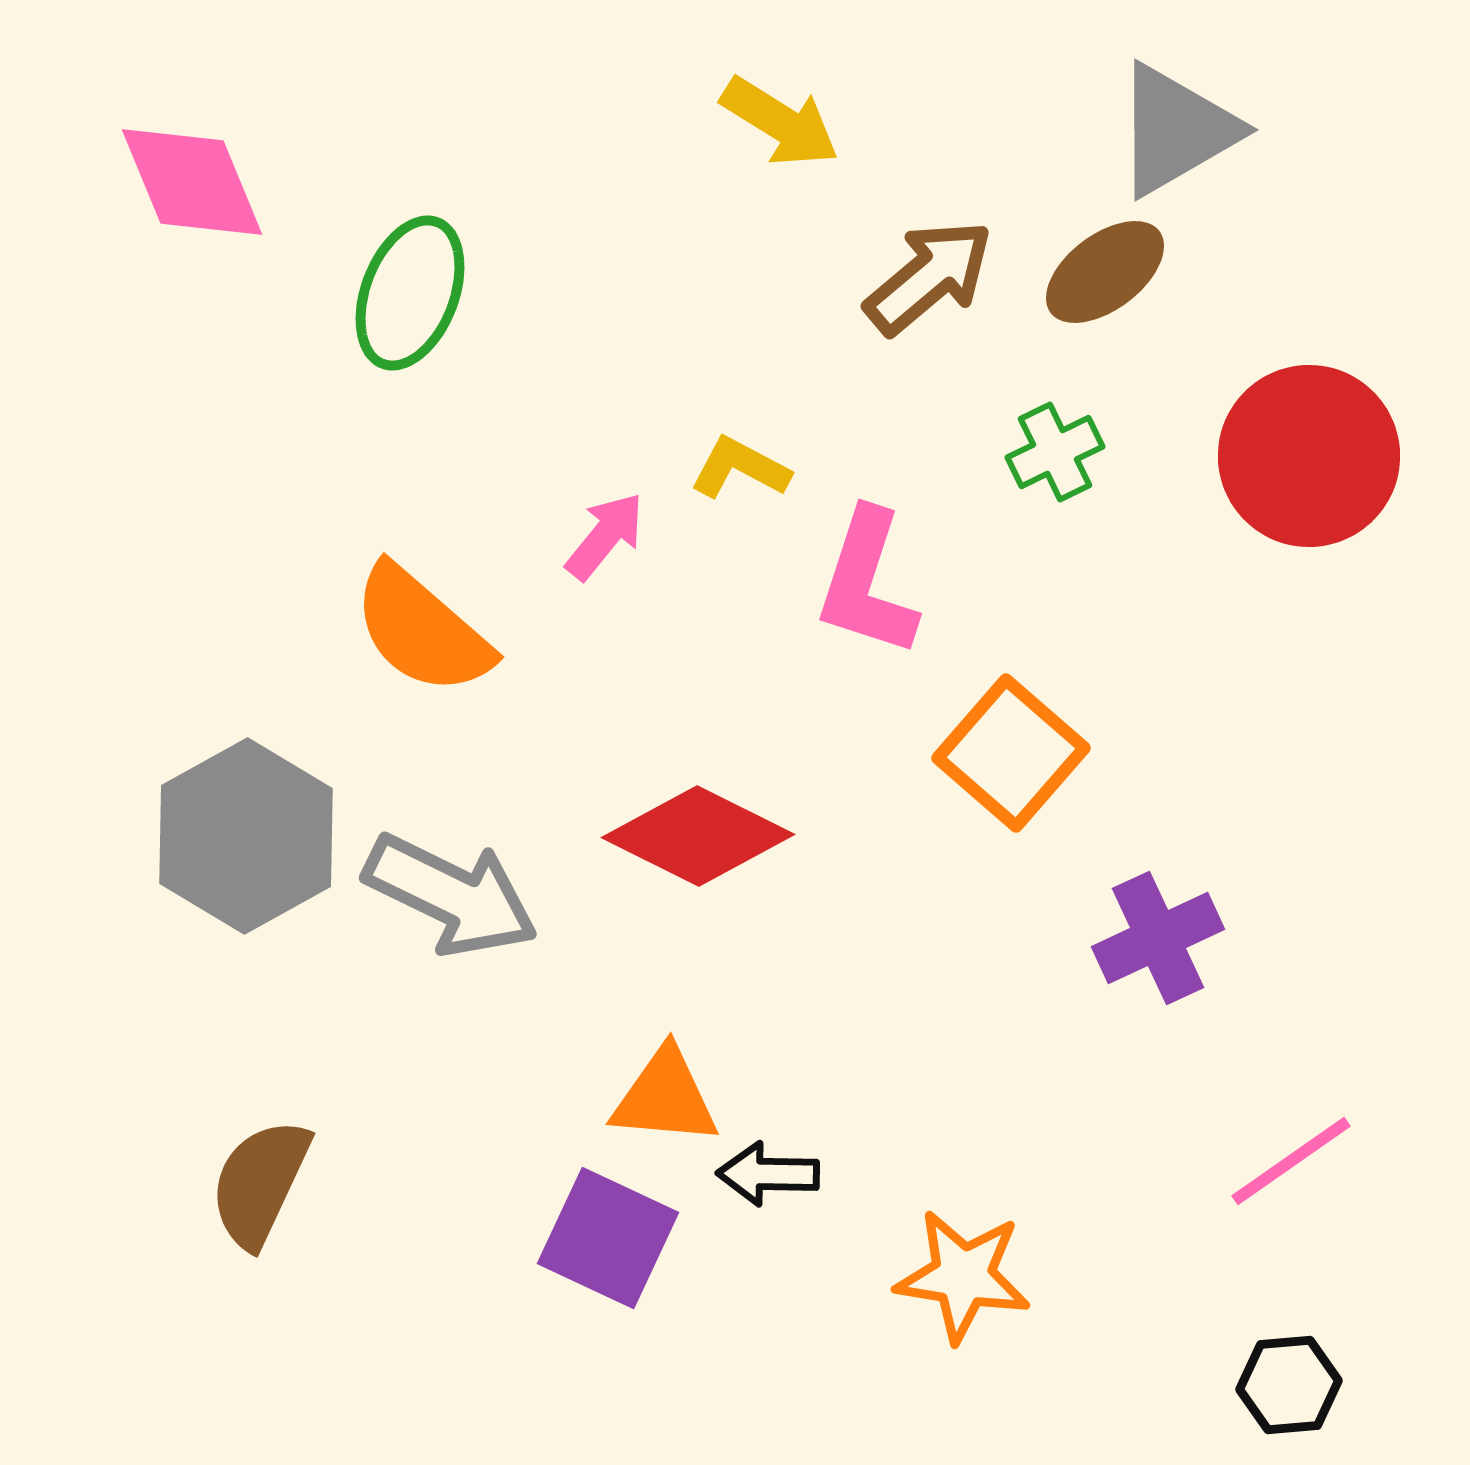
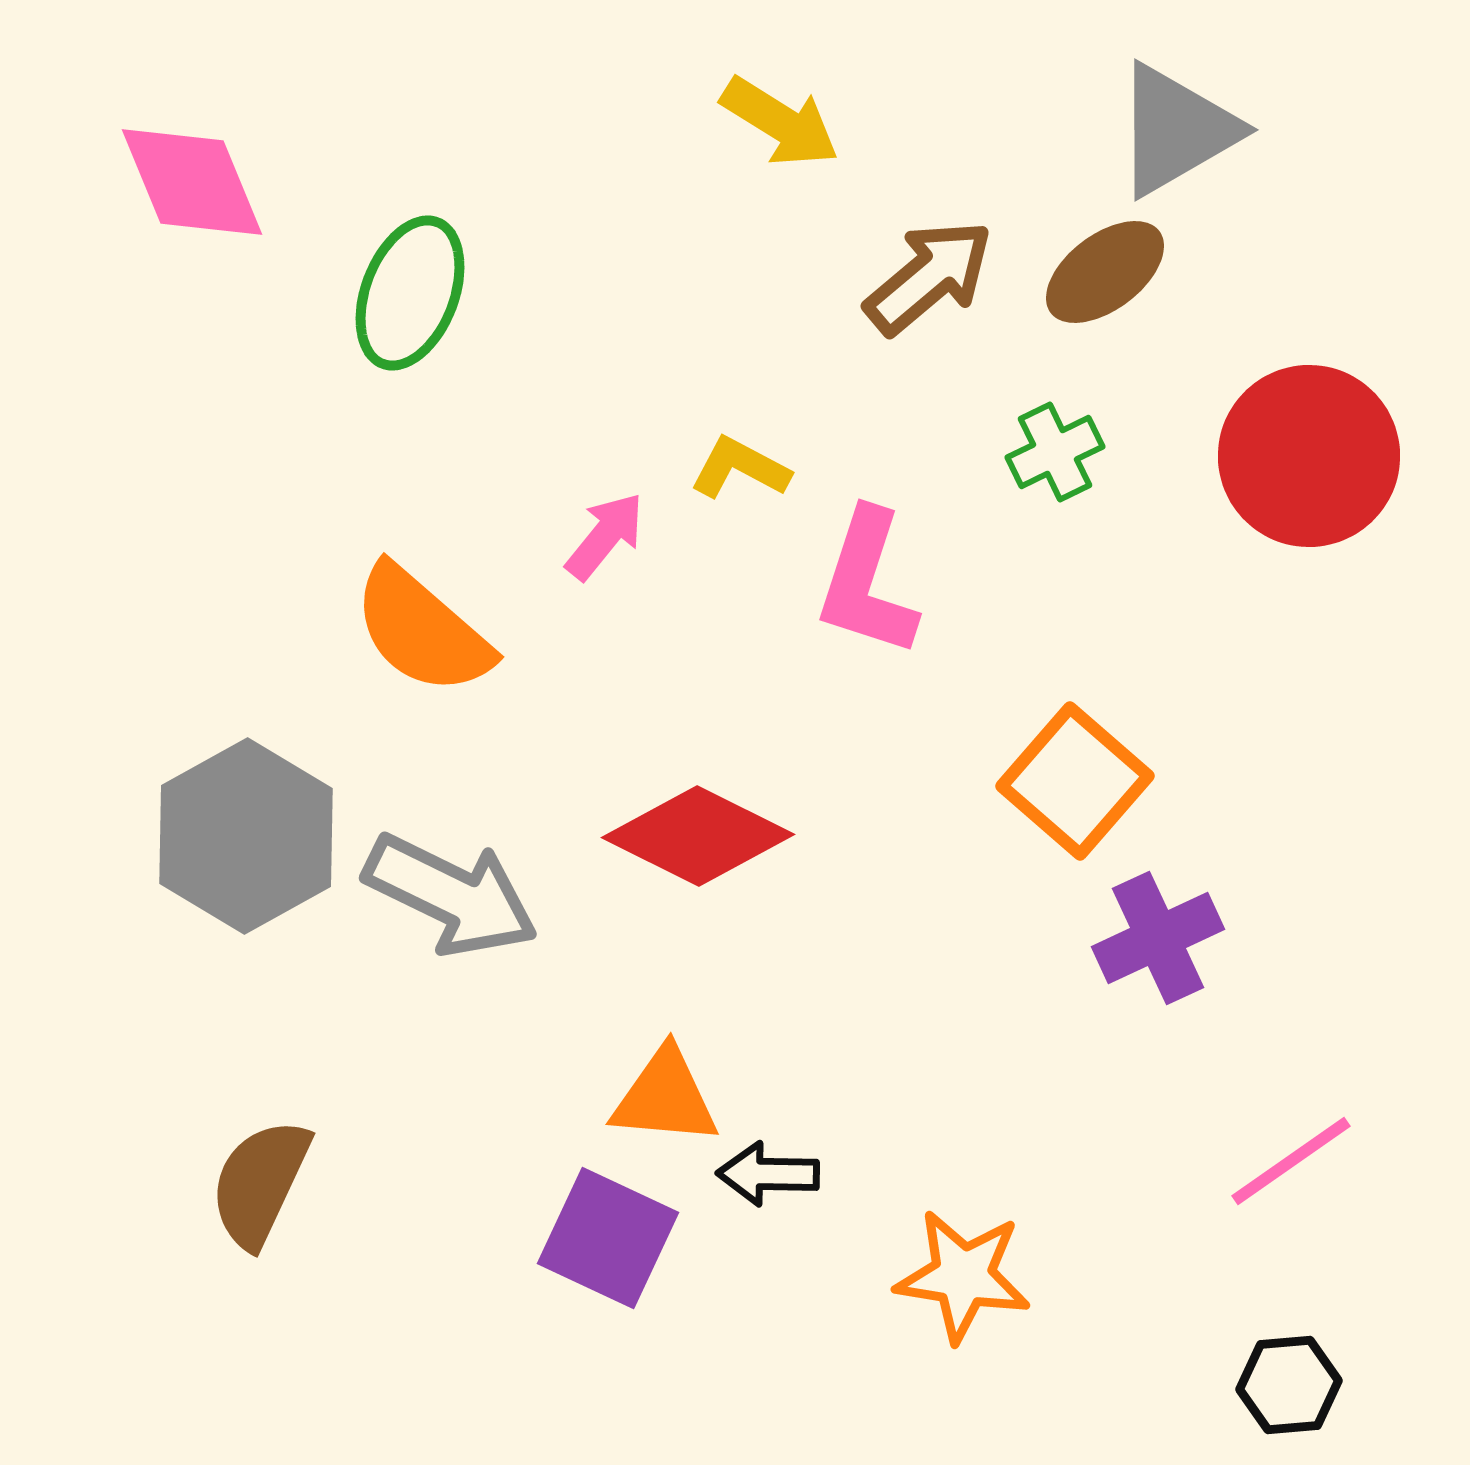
orange square: moved 64 px right, 28 px down
